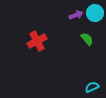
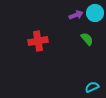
red cross: moved 1 px right; rotated 18 degrees clockwise
